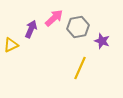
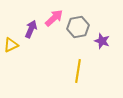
yellow line: moved 2 px left, 3 px down; rotated 15 degrees counterclockwise
